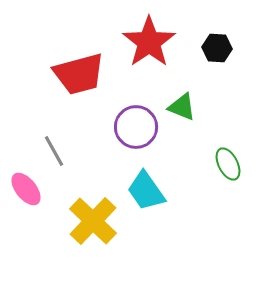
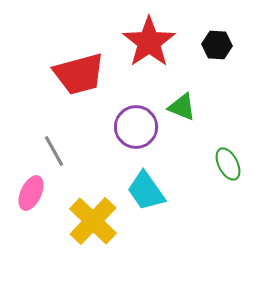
black hexagon: moved 3 px up
pink ellipse: moved 5 px right, 4 px down; rotated 64 degrees clockwise
